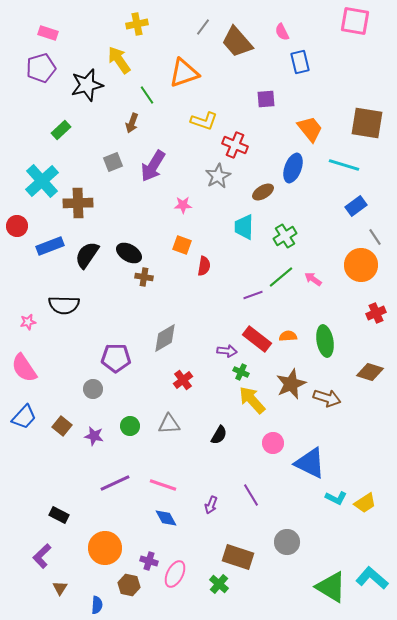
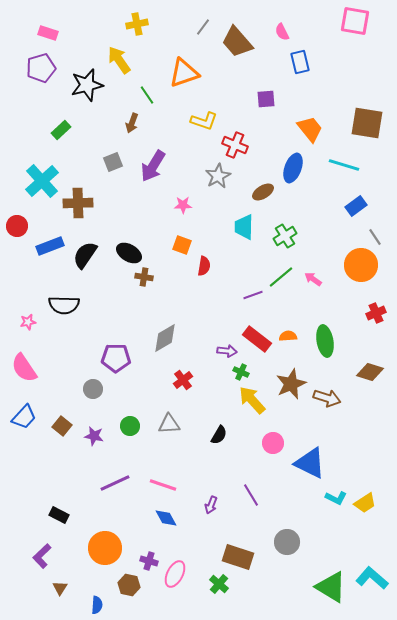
black semicircle at (87, 255): moved 2 px left
